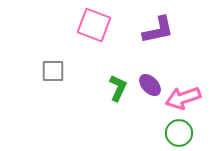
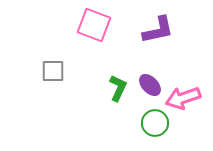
green circle: moved 24 px left, 10 px up
